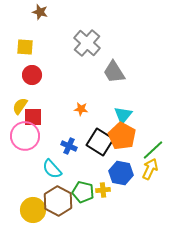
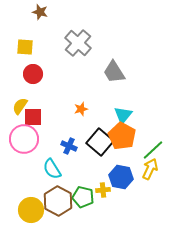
gray cross: moved 9 px left
red circle: moved 1 px right, 1 px up
orange star: rotated 24 degrees counterclockwise
pink circle: moved 1 px left, 3 px down
black square: rotated 8 degrees clockwise
cyan semicircle: rotated 10 degrees clockwise
blue hexagon: moved 4 px down
green pentagon: moved 5 px down
yellow circle: moved 2 px left
